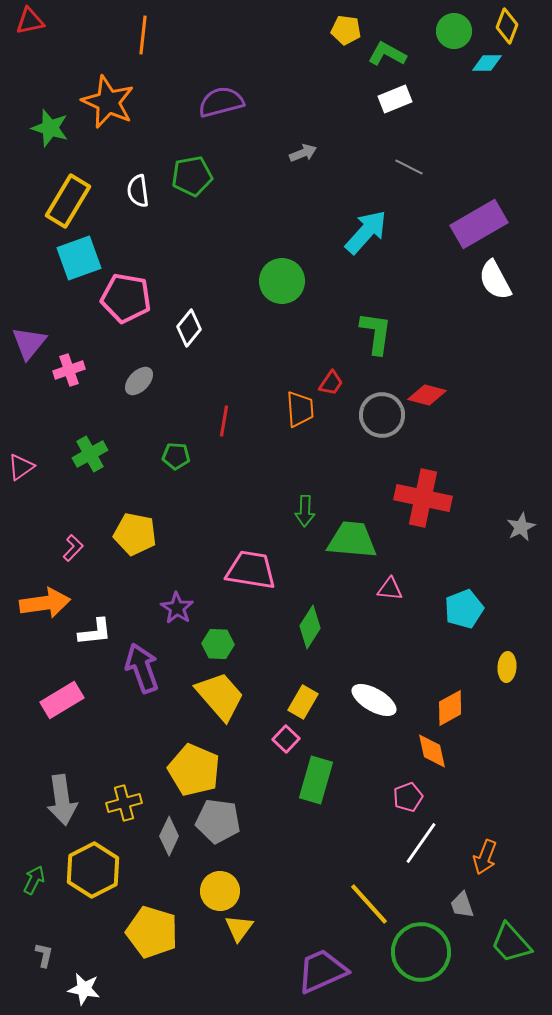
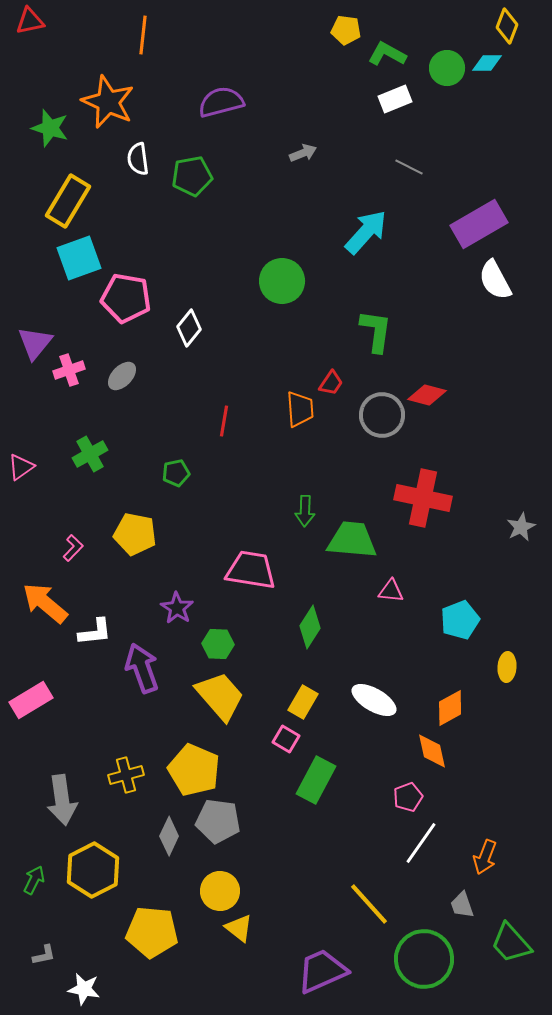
green circle at (454, 31): moved 7 px left, 37 px down
white semicircle at (138, 191): moved 32 px up
green L-shape at (376, 333): moved 2 px up
purple triangle at (29, 343): moved 6 px right
gray ellipse at (139, 381): moved 17 px left, 5 px up
green pentagon at (176, 456): moved 17 px down; rotated 16 degrees counterclockwise
pink triangle at (390, 589): moved 1 px right, 2 px down
orange arrow at (45, 603): rotated 132 degrees counterclockwise
cyan pentagon at (464, 609): moved 4 px left, 11 px down
pink rectangle at (62, 700): moved 31 px left
pink square at (286, 739): rotated 12 degrees counterclockwise
green rectangle at (316, 780): rotated 12 degrees clockwise
yellow cross at (124, 803): moved 2 px right, 28 px up
yellow triangle at (239, 928): rotated 28 degrees counterclockwise
yellow pentagon at (152, 932): rotated 12 degrees counterclockwise
green circle at (421, 952): moved 3 px right, 7 px down
gray L-shape at (44, 955): rotated 65 degrees clockwise
